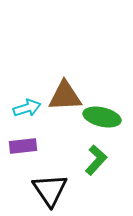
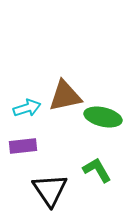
brown triangle: rotated 9 degrees counterclockwise
green ellipse: moved 1 px right
green L-shape: moved 1 px right, 10 px down; rotated 72 degrees counterclockwise
